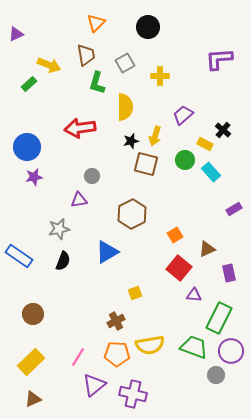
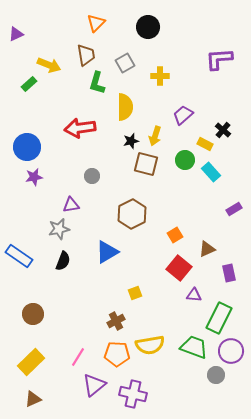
purple triangle at (79, 200): moved 8 px left, 5 px down
